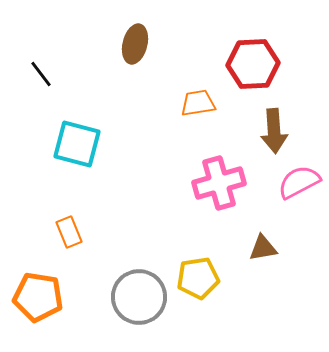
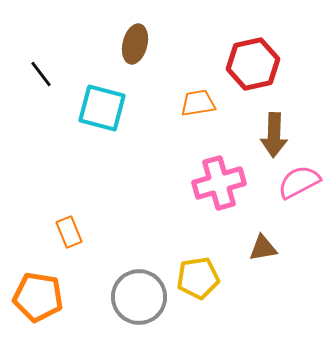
red hexagon: rotated 9 degrees counterclockwise
brown arrow: moved 4 px down; rotated 6 degrees clockwise
cyan square: moved 25 px right, 36 px up
